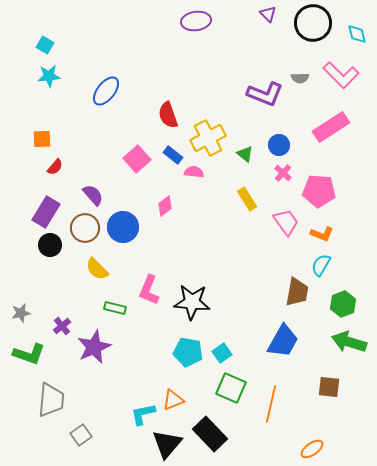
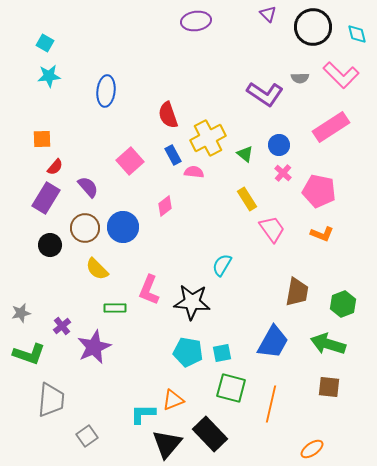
black circle at (313, 23): moved 4 px down
cyan square at (45, 45): moved 2 px up
blue ellipse at (106, 91): rotated 32 degrees counterclockwise
purple L-shape at (265, 94): rotated 12 degrees clockwise
blue rectangle at (173, 155): rotated 24 degrees clockwise
pink square at (137, 159): moved 7 px left, 2 px down
pink pentagon at (319, 191): rotated 8 degrees clockwise
purple semicircle at (93, 195): moved 5 px left, 8 px up
purple rectangle at (46, 212): moved 14 px up
pink trapezoid at (286, 222): moved 14 px left, 7 px down
cyan semicircle at (321, 265): moved 99 px left
green rectangle at (115, 308): rotated 15 degrees counterclockwise
blue trapezoid at (283, 341): moved 10 px left, 1 px down
green arrow at (349, 342): moved 21 px left, 2 px down
cyan square at (222, 353): rotated 24 degrees clockwise
green square at (231, 388): rotated 8 degrees counterclockwise
cyan L-shape at (143, 414): rotated 12 degrees clockwise
gray square at (81, 435): moved 6 px right, 1 px down
